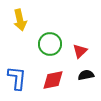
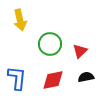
black semicircle: moved 2 px down
